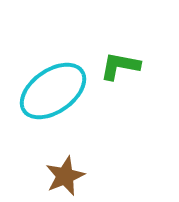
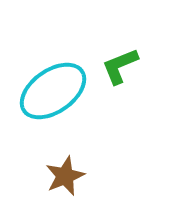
green L-shape: rotated 33 degrees counterclockwise
